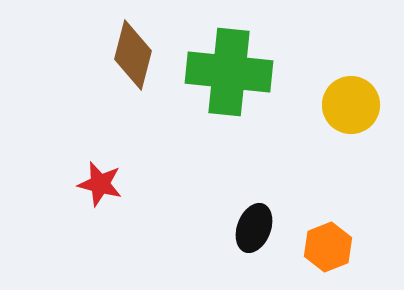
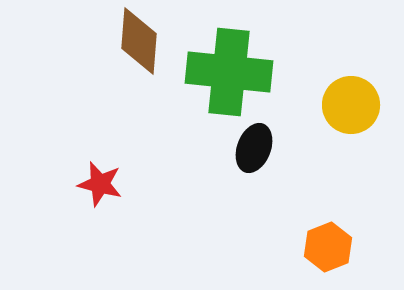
brown diamond: moved 6 px right, 14 px up; rotated 10 degrees counterclockwise
black ellipse: moved 80 px up
